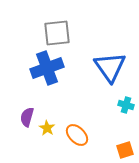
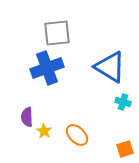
blue triangle: rotated 24 degrees counterclockwise
cyan cross: moved 3 px left, 3 px up
purple semicircle: rotated 18 degrees counterclockwise
yellow star: moved 3 px left, 3 px down
orange square: moved 1 px up
